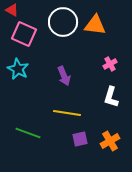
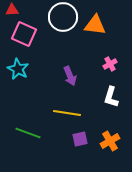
red triangle: rotated 32 degrees counterclockwise
white circle: moved 5 px up
purple arrow: moved 6 px right
